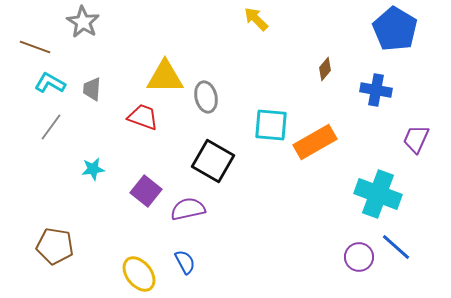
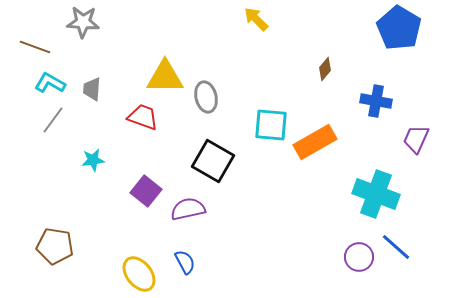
gray star: rotated 28 degrees counterclockwise
blue pentagon: moved 4 px right, 1 px up
blue cross: moved 11 px down
gray line: moved 2 px right, 7 px up
cyan star: moved 9 px up
cyan cross: moved 2 px left
